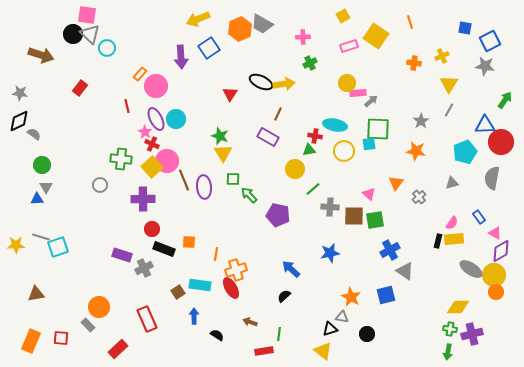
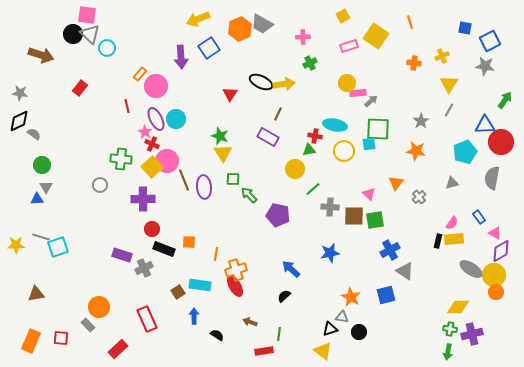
red ellipse at (231, 288): moved 4 px right, 2 px up
black circle at (367, 334): moved 8 px left, 2 px up
